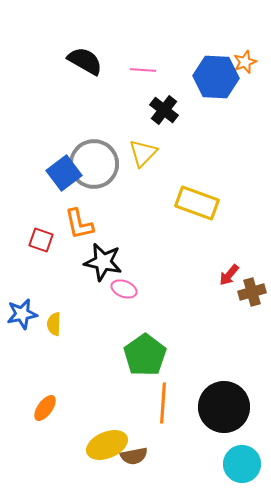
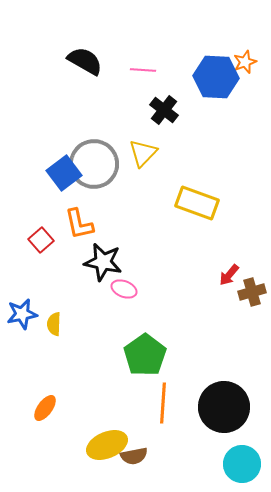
red square: rotated 30 degrees clockwise
